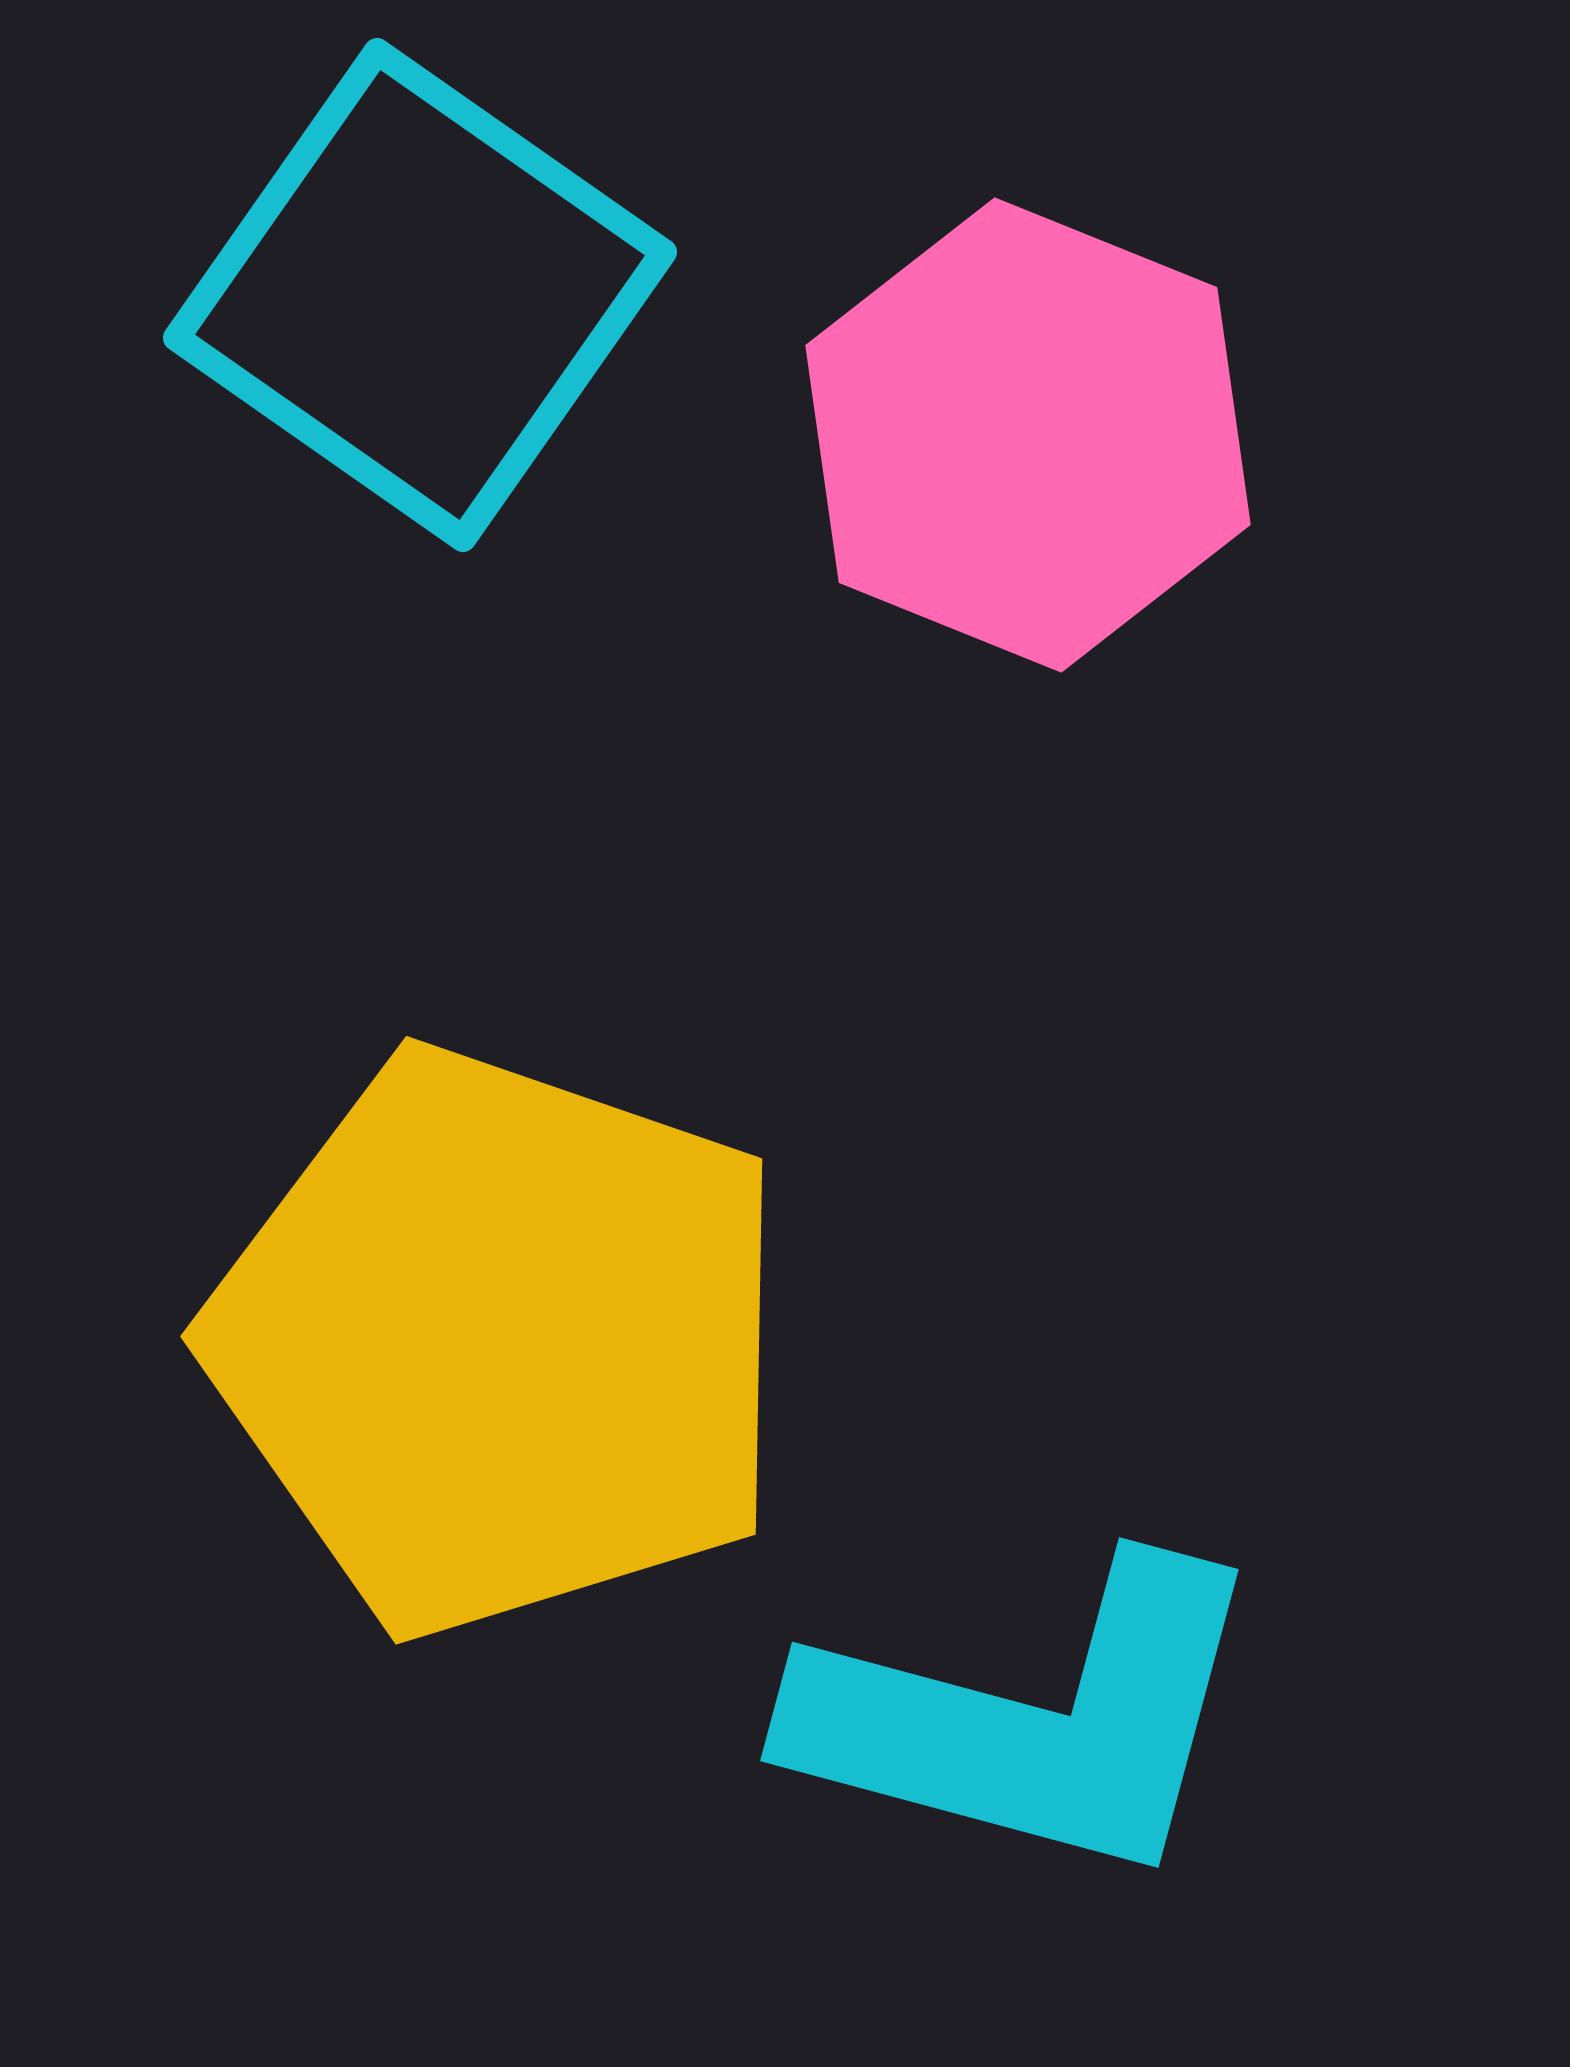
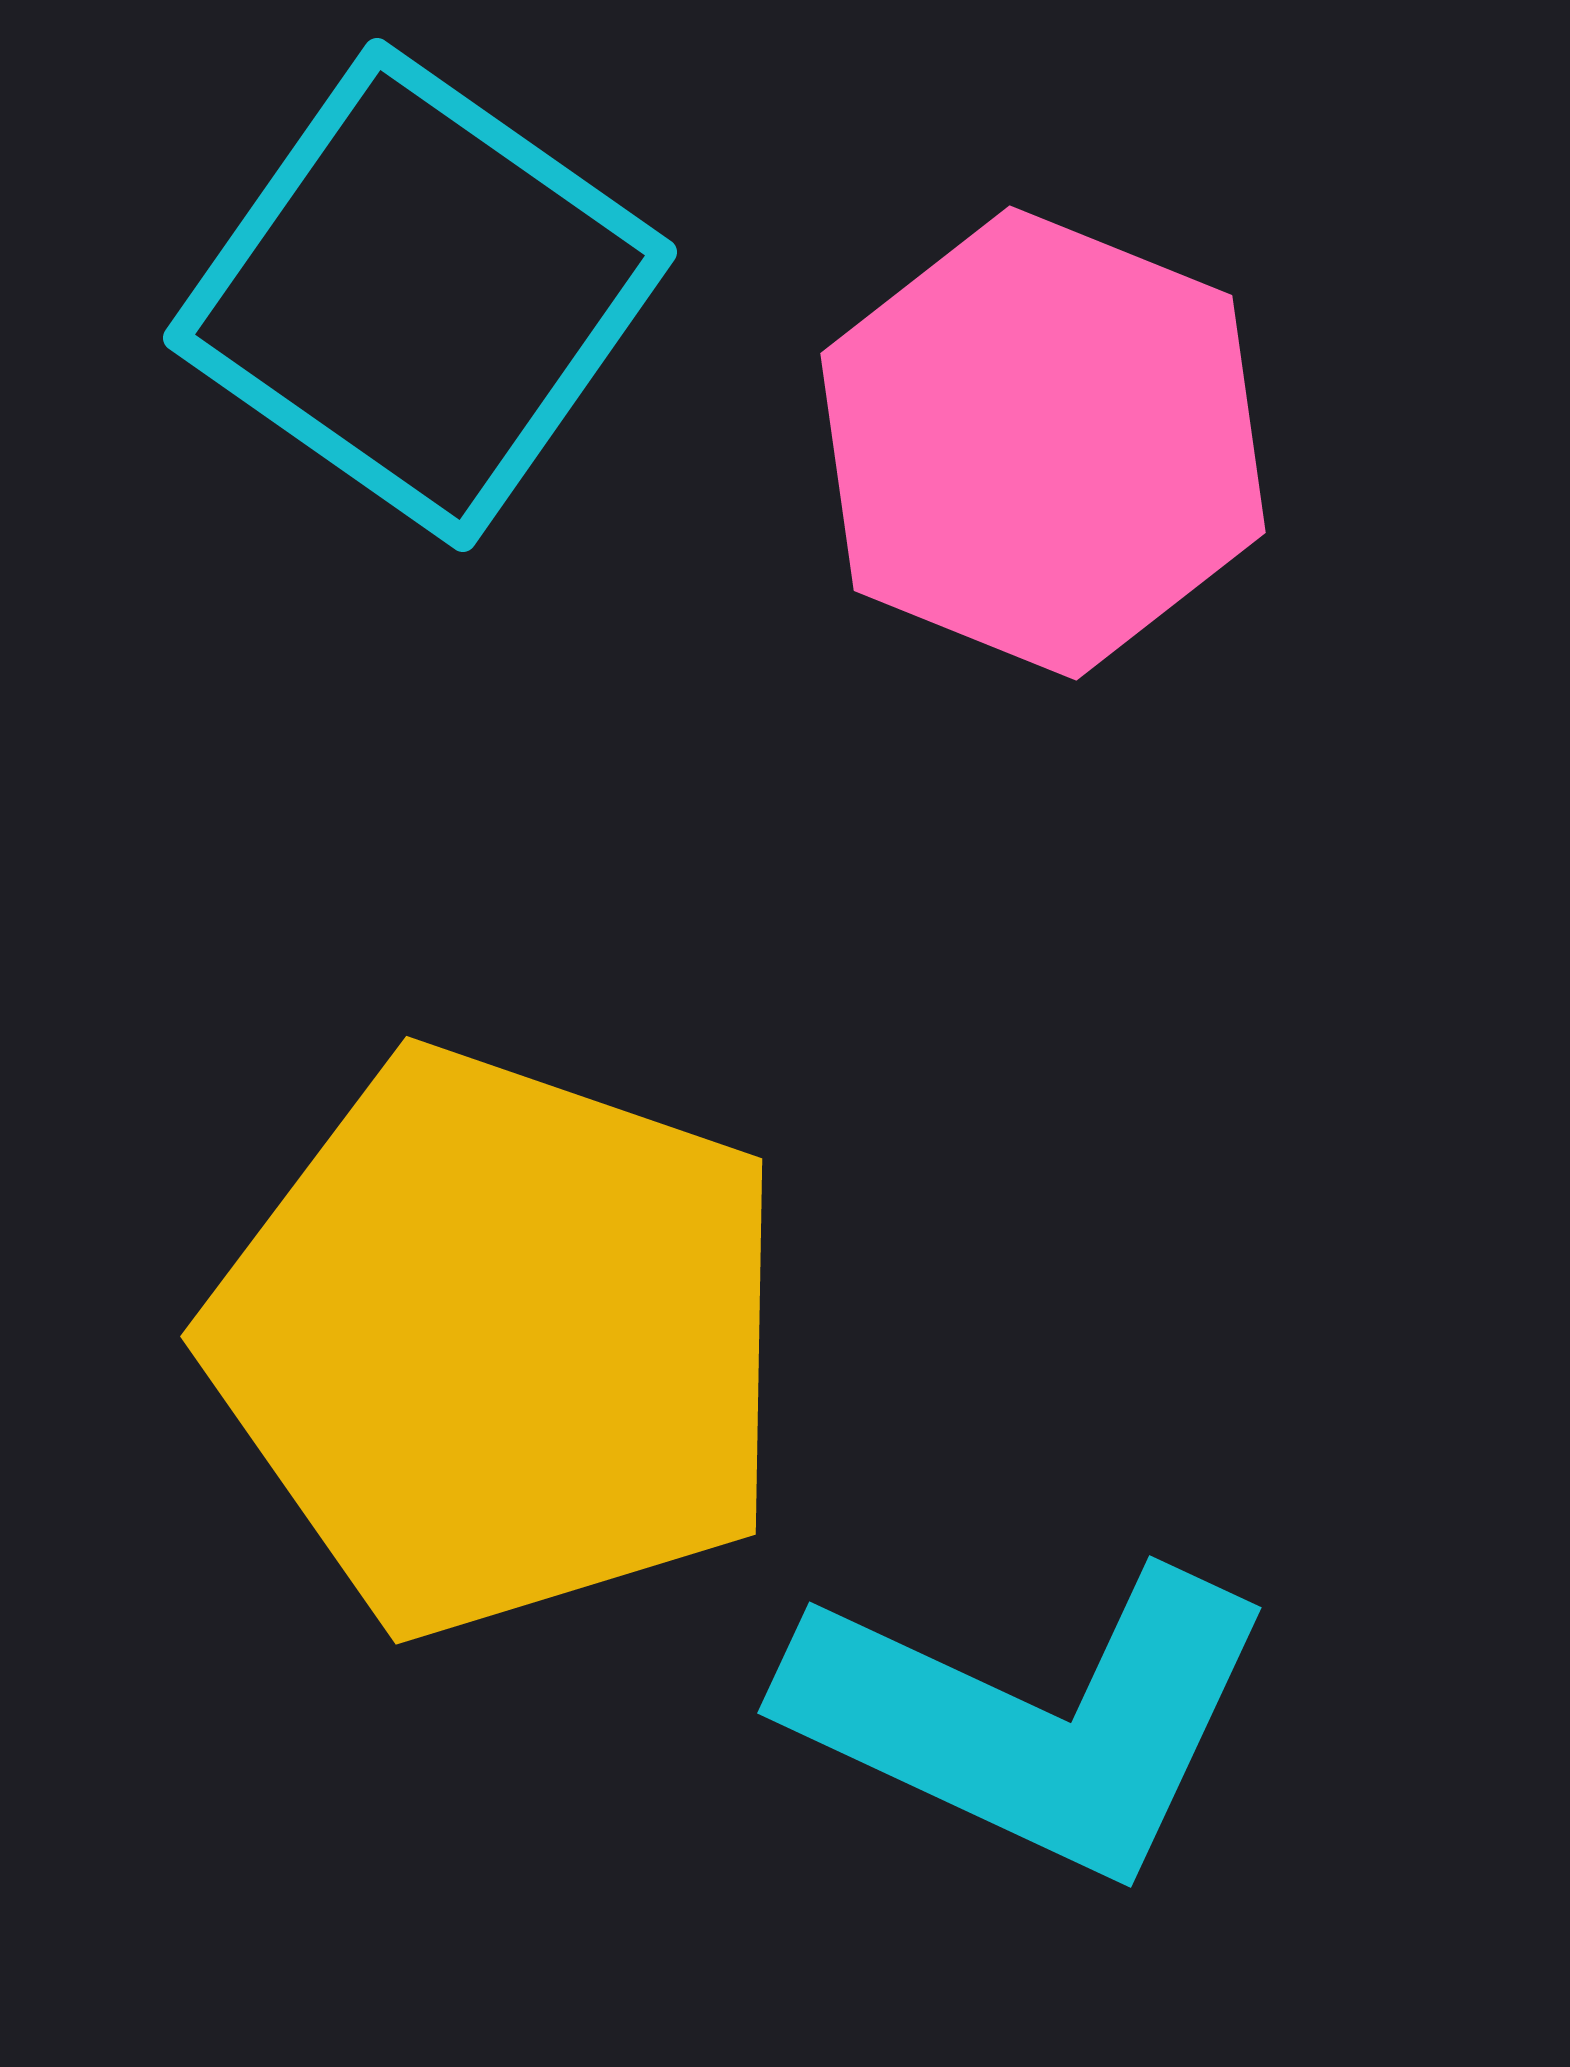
pink hexagon: moved 15 px right, 8 px down
cyan L-shape: rotated 10 degrees clockwise
